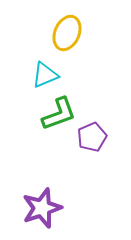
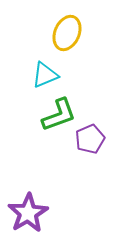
green L-shape: moved 1 px down
purple pentagon: moved 2 px left, 2 px down
purple star: moved 14 px left, 5 px down; rotated 12 degrees counterclockwise
